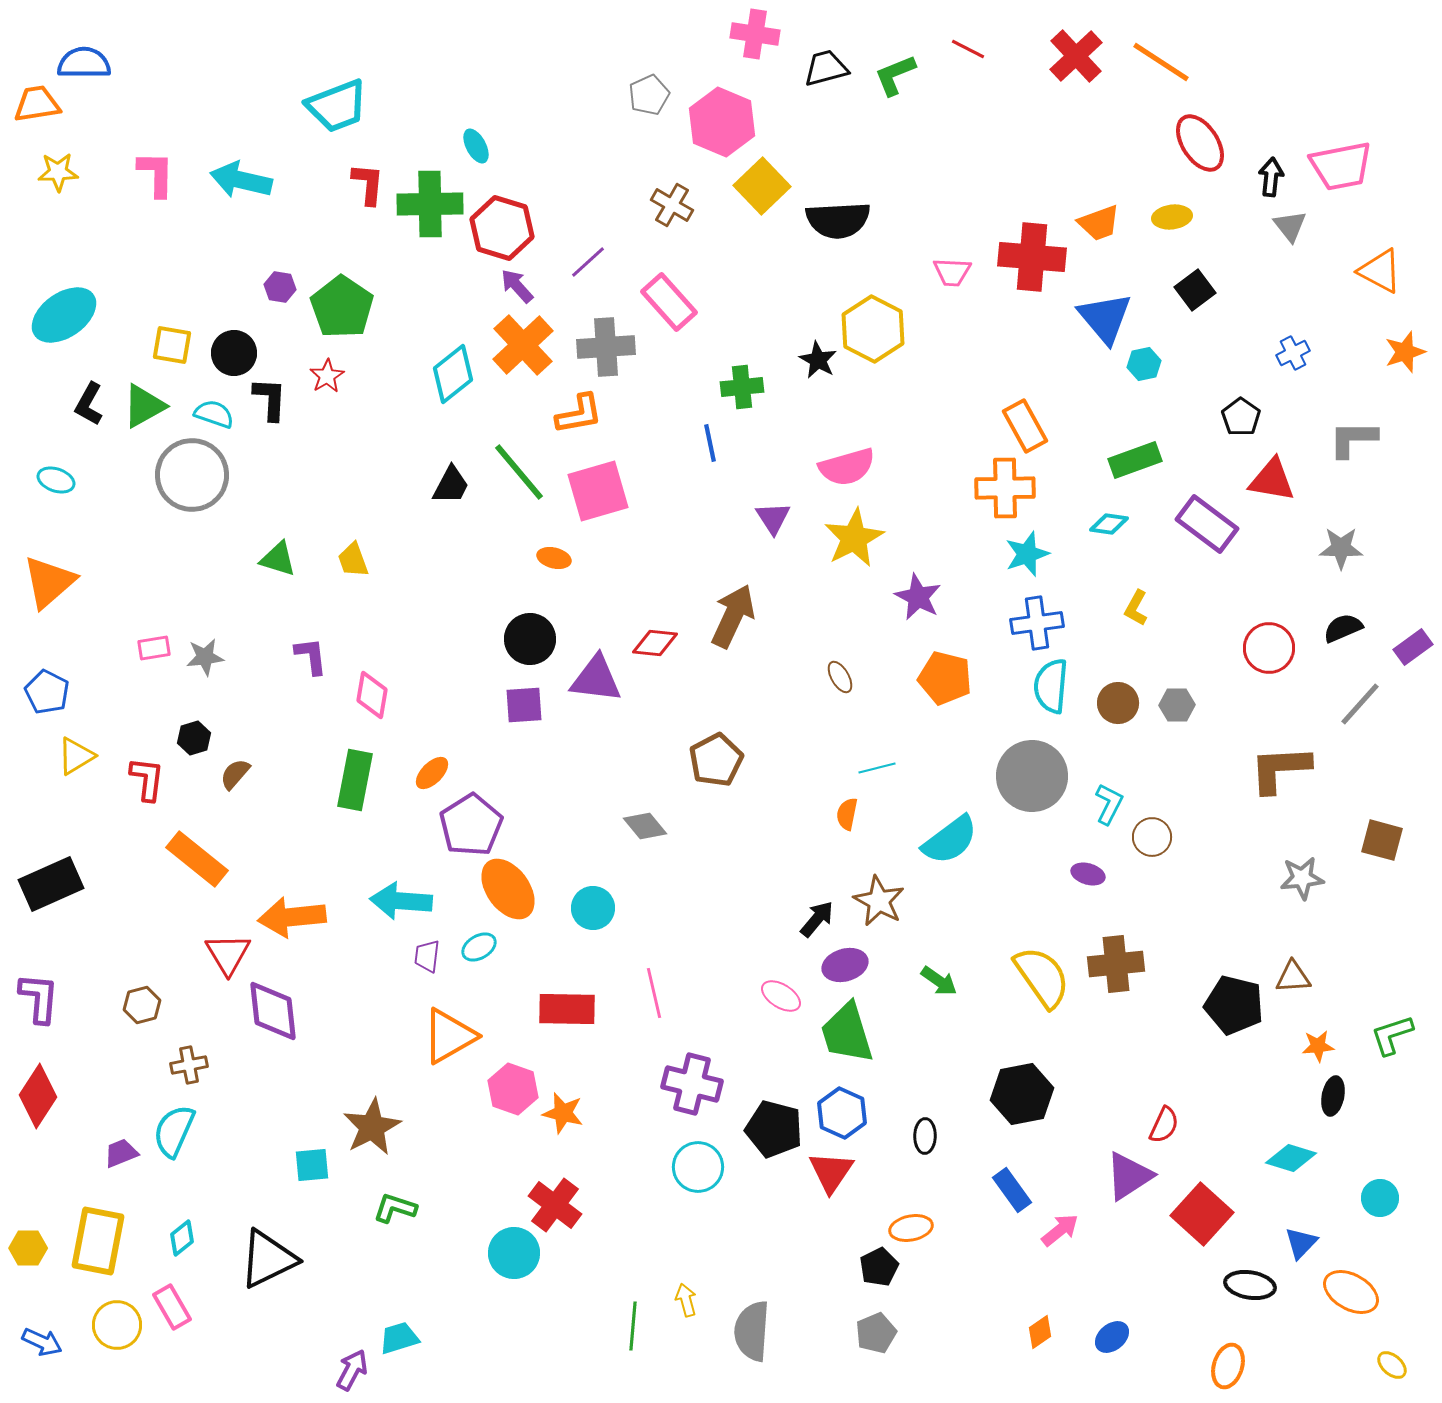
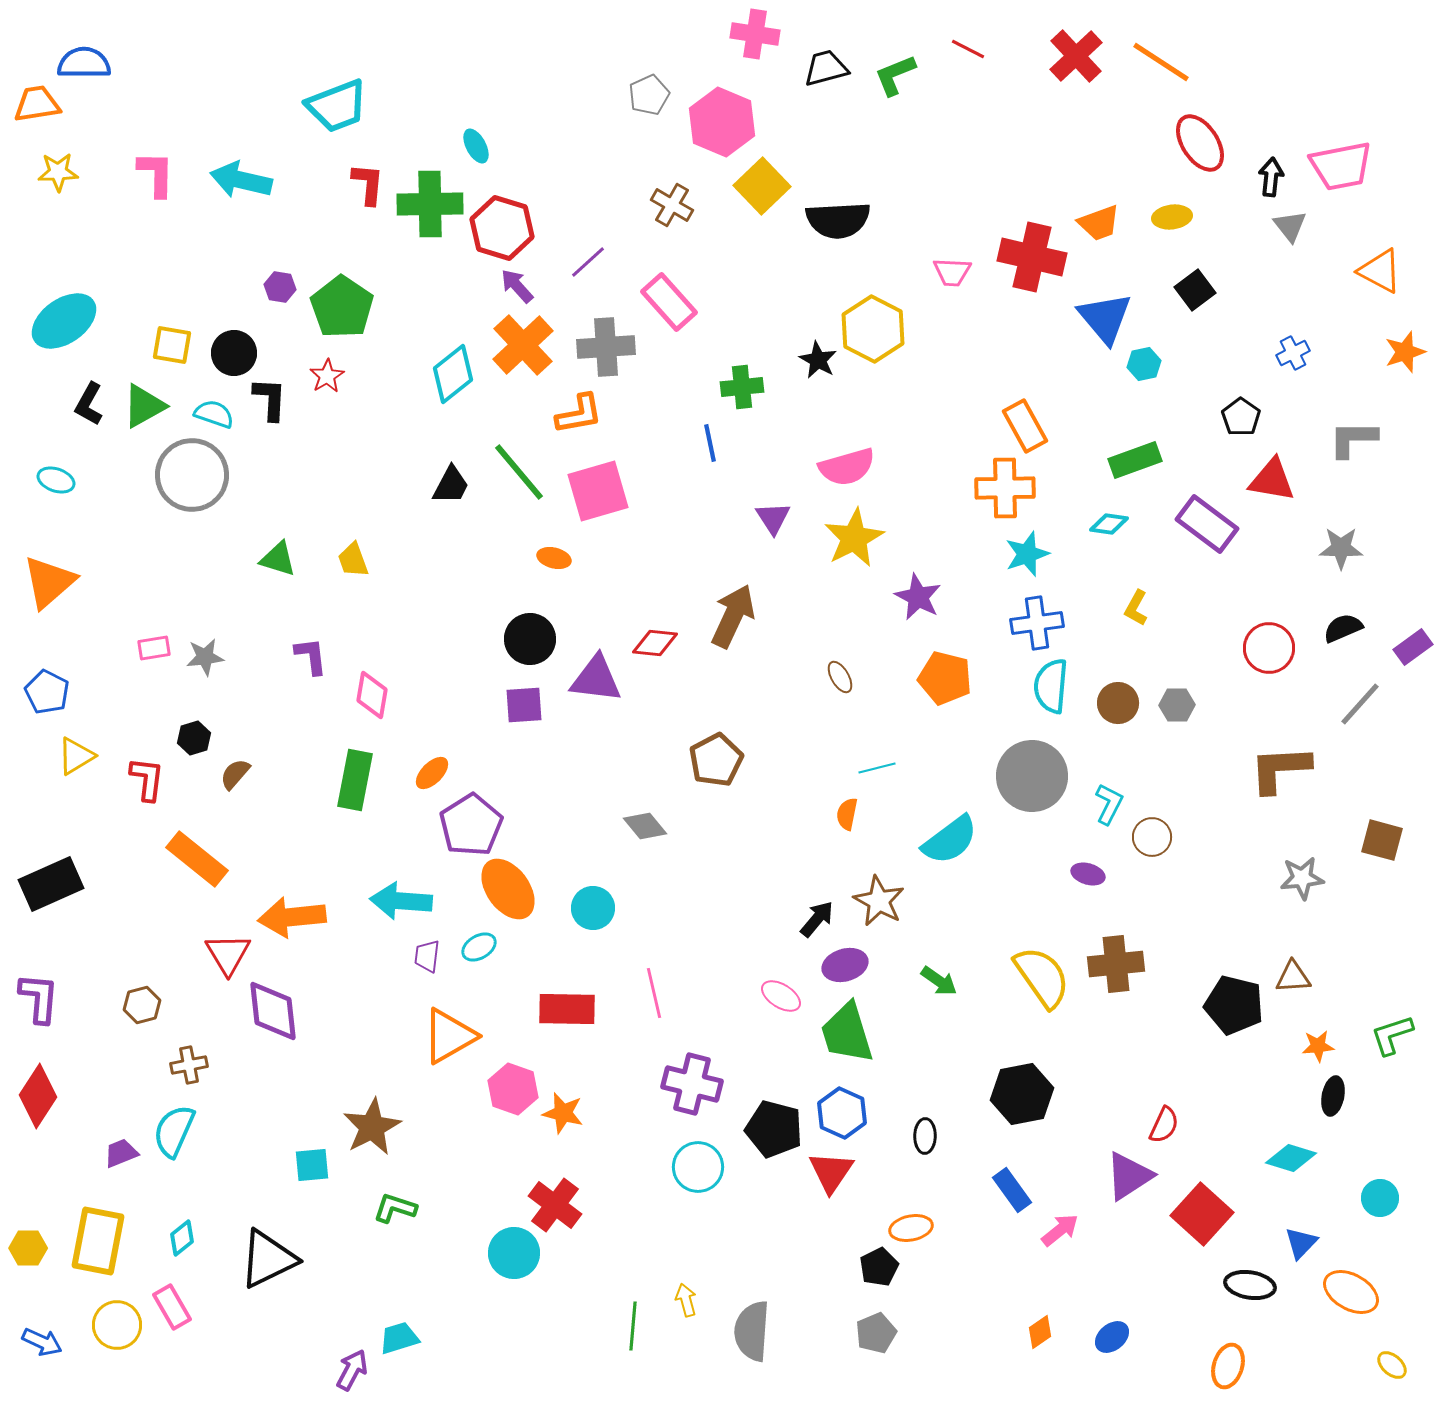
red cross at (1032, 257): rotated 8 degrees clockwise
cyan ellipse at (64, 315): moved 6 px down
